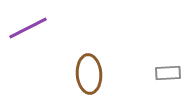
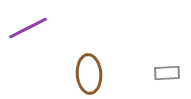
gray rectangle: moved 1 px left
